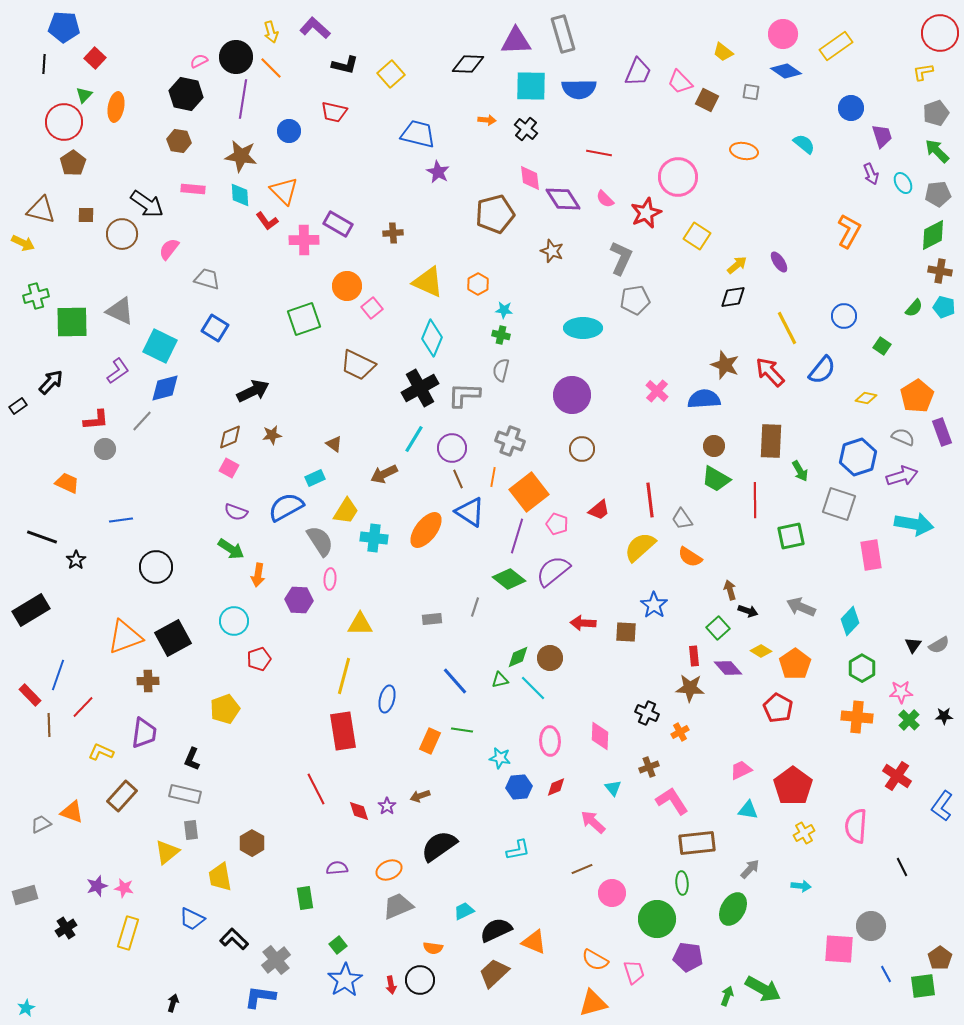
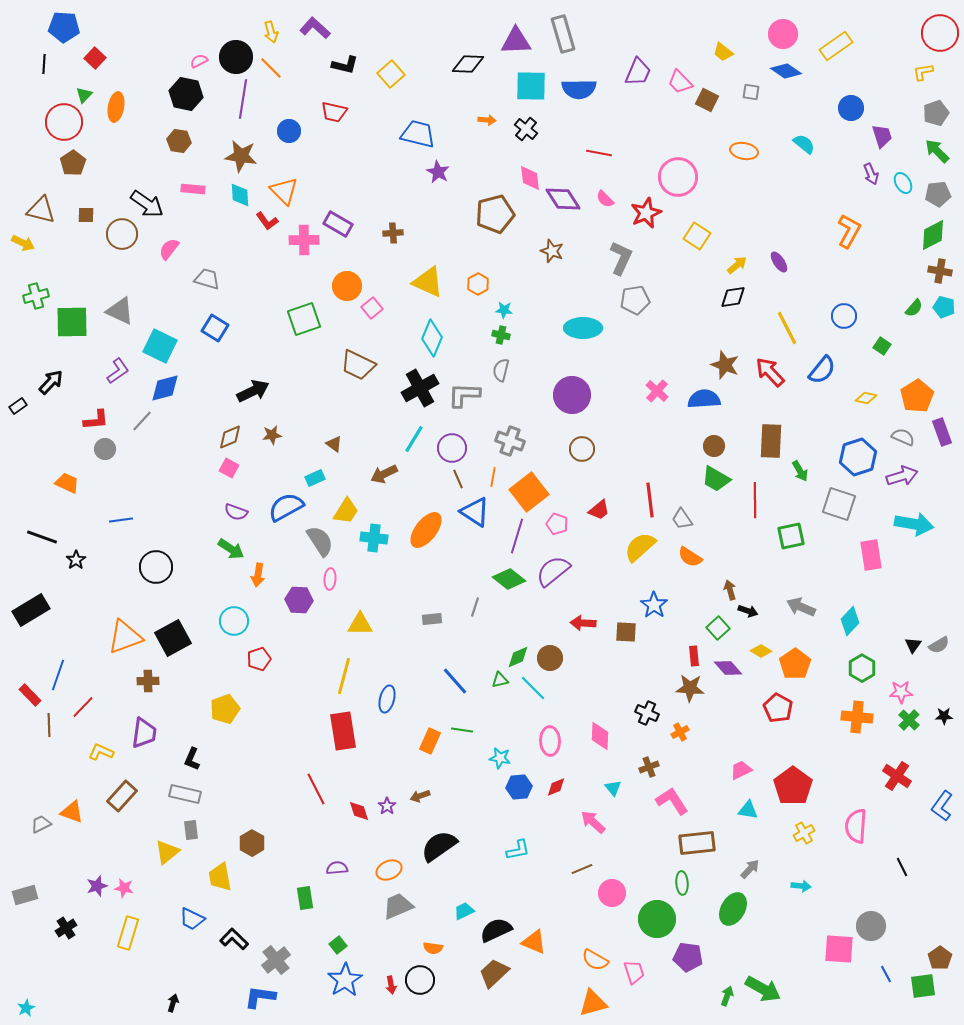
blue triangle at (470, 512): moved 5 px right
